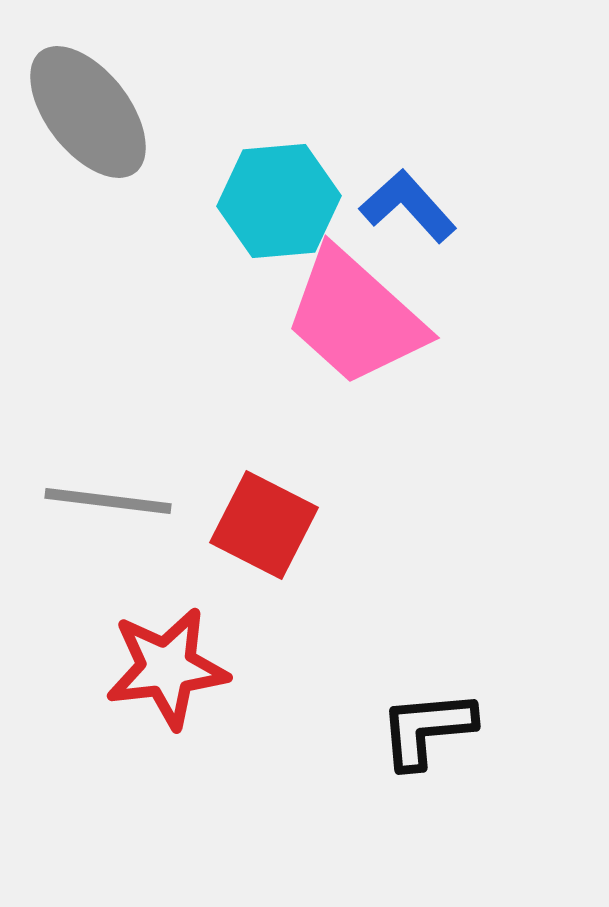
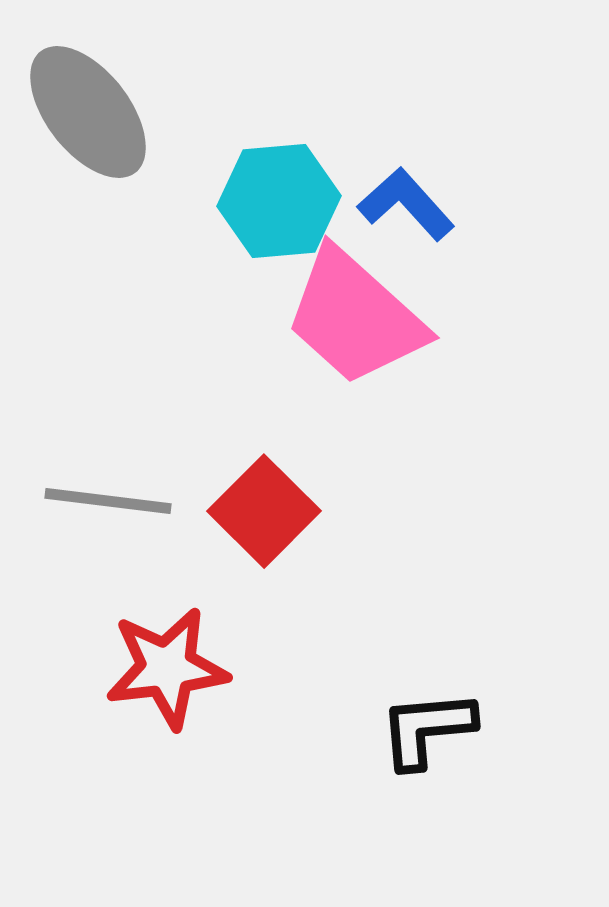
blue L-shape: moved 2 px left, 2 px up
red square: moved 14 px up; rotated 18 degrees clockwise
